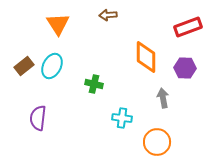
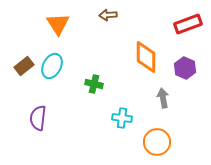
red rectangle: moved 3 px up
purple hexagon: rotated 20 degrees clockwise
